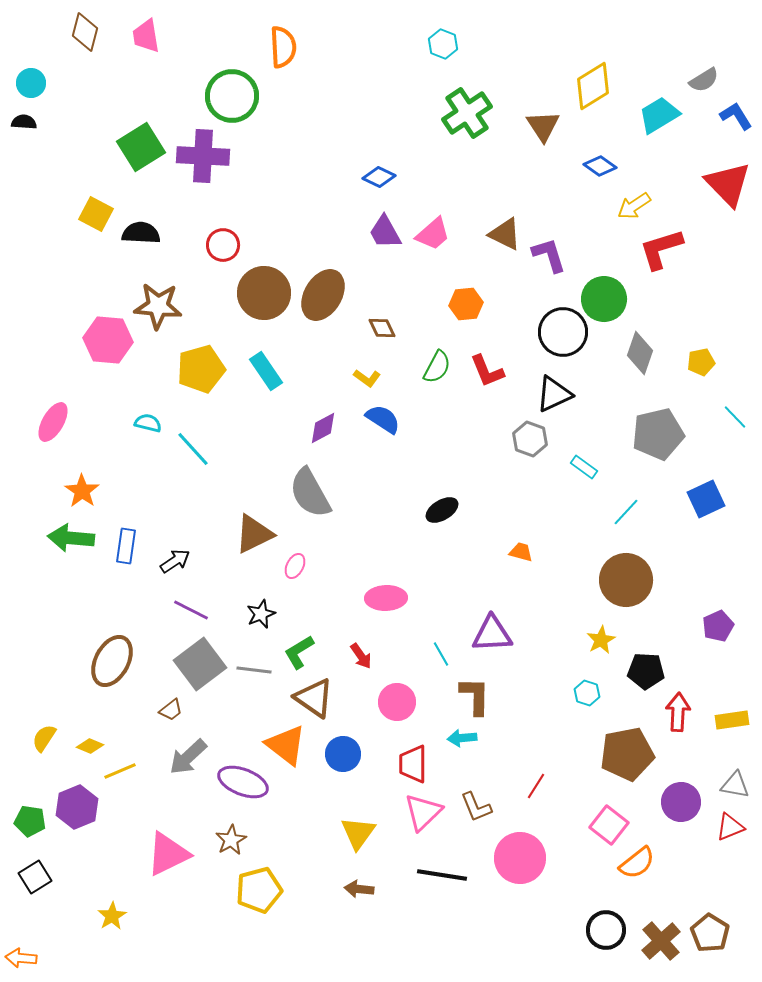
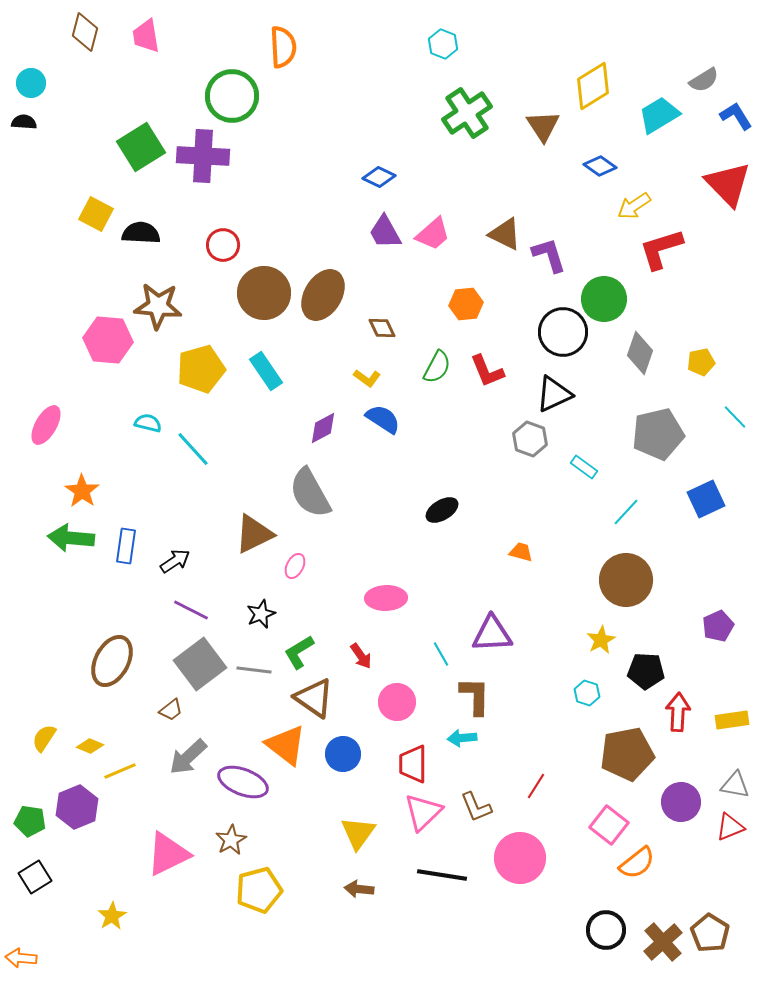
pink ellipse at (53, 422): moved 7 px left, 3 px down
brown cross at (661, 941): moved 2 px right, 1 px down
